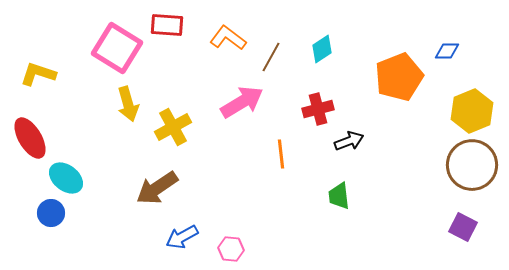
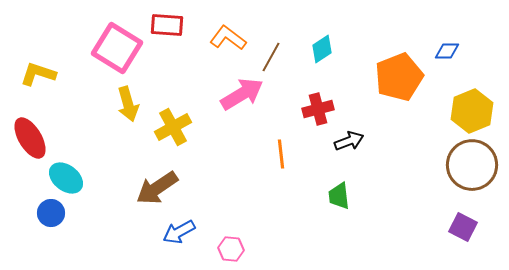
pink arrow: moved 8 px up
blue arrow: moved 3 px left, 5 px up
